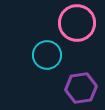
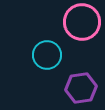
pink circle: moved 5 px right, 1 px up
